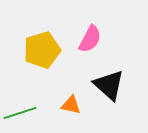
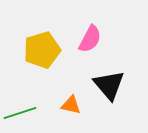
black triangle: rotated 8 degrees clockwise
